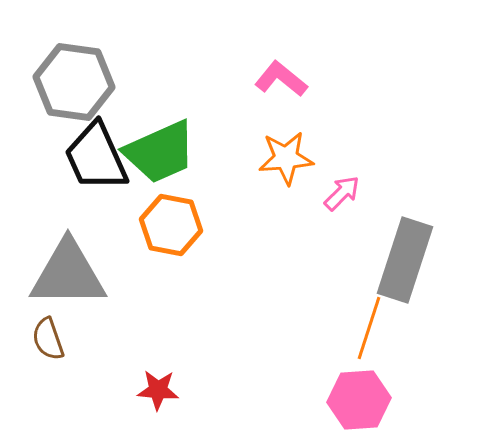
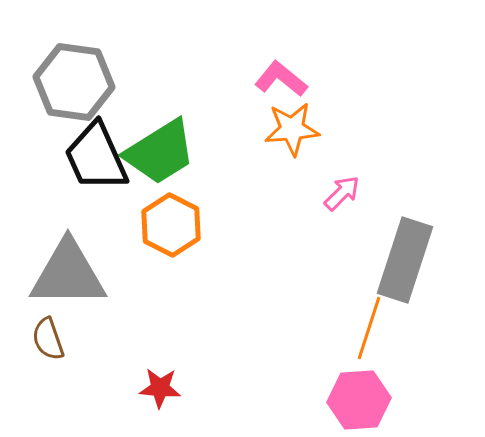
green trapezoid: rotated 8 degrees counterclockwise
orange star: moved 6 px right, 29 px up
orange hexagon: rotated 16 degrees clockwise
red star: moved 2 px right, 2 px up
